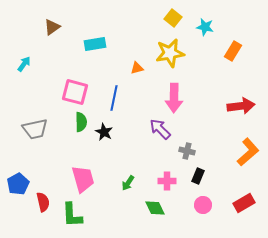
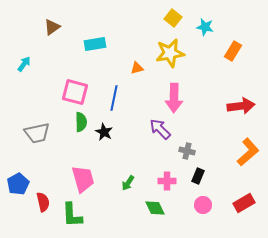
gray trapezoid: moved 2 px right, 4 px down
